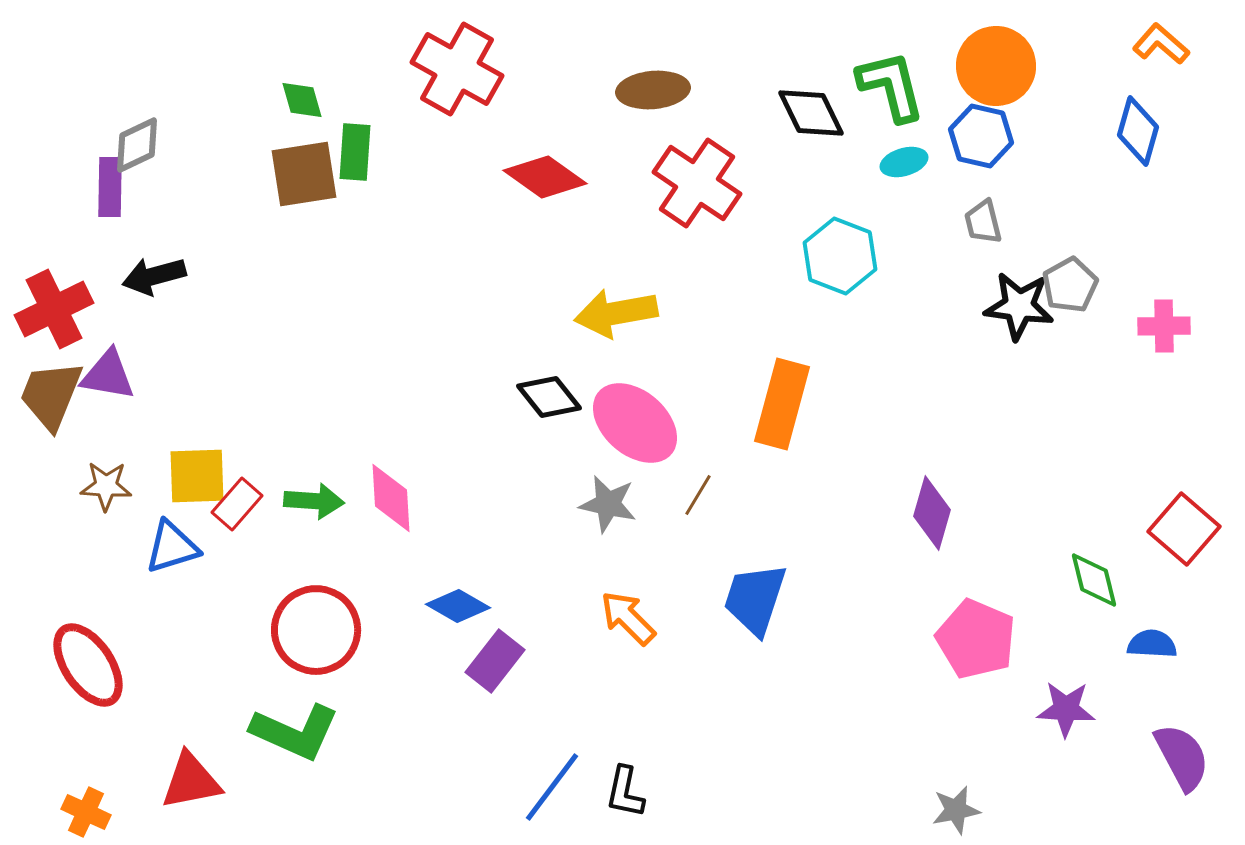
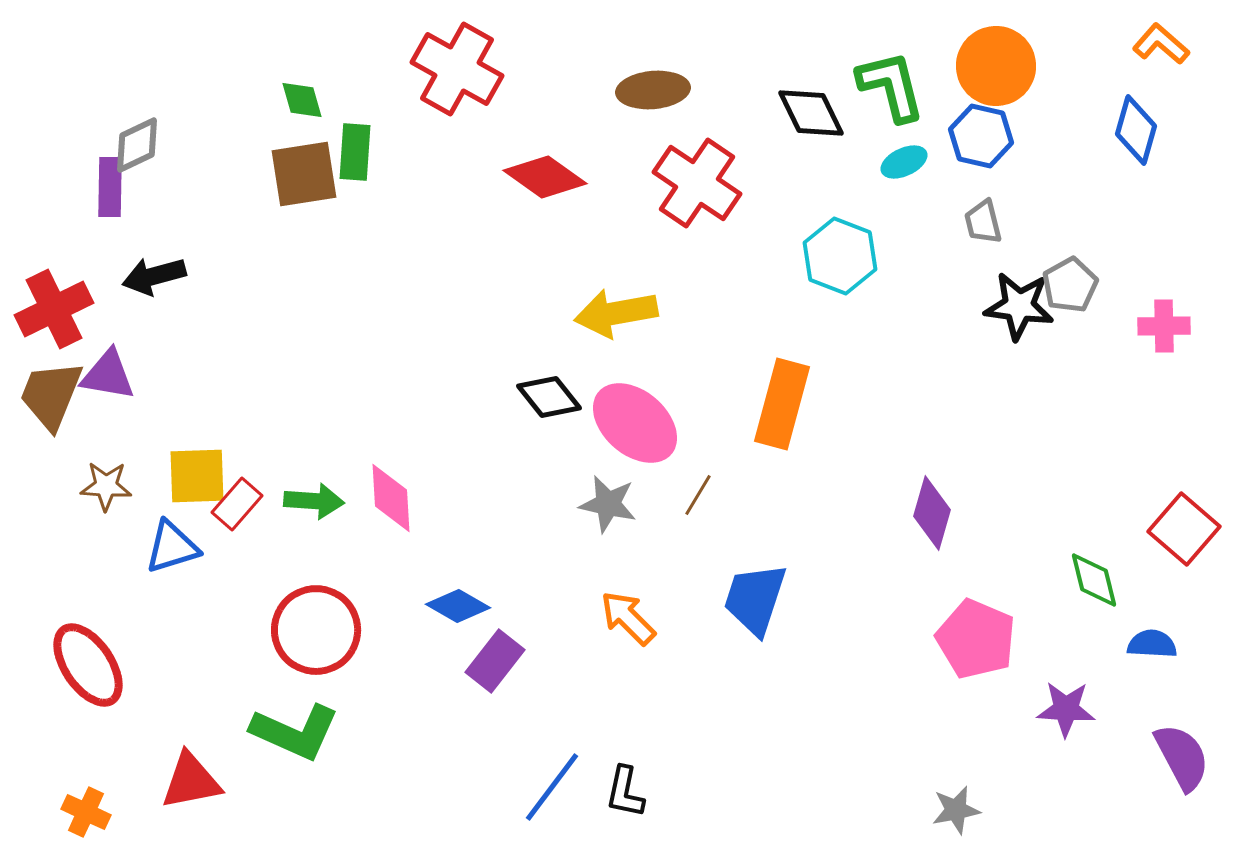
blue diamond at (1138, 131): moved 2 px left, 1 px up
cyan ellipse at (904, 162): rotated 9 degrees counterclockwise
